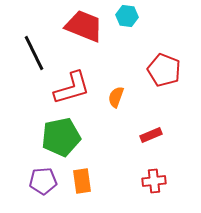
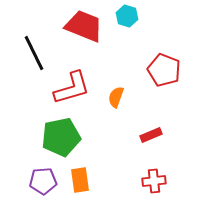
cyan hexagon: rotated 10 degrees clockwise
orange rectangle: moved 2 px left, 1 px up
